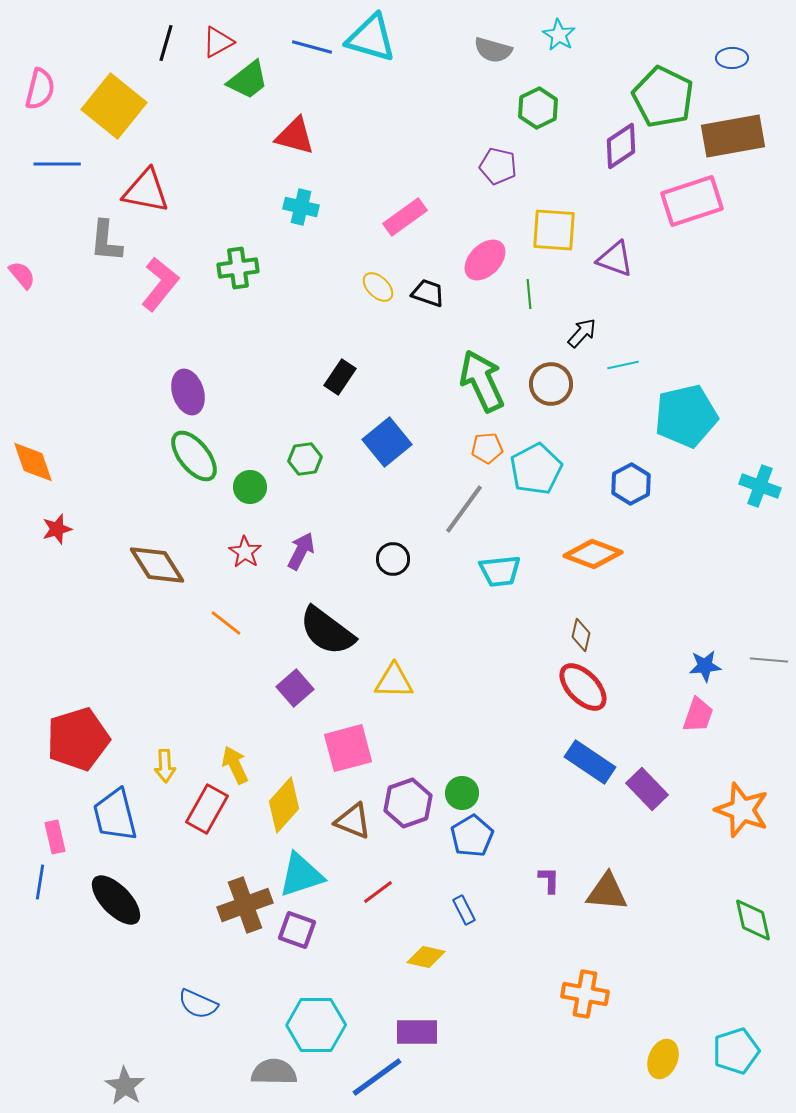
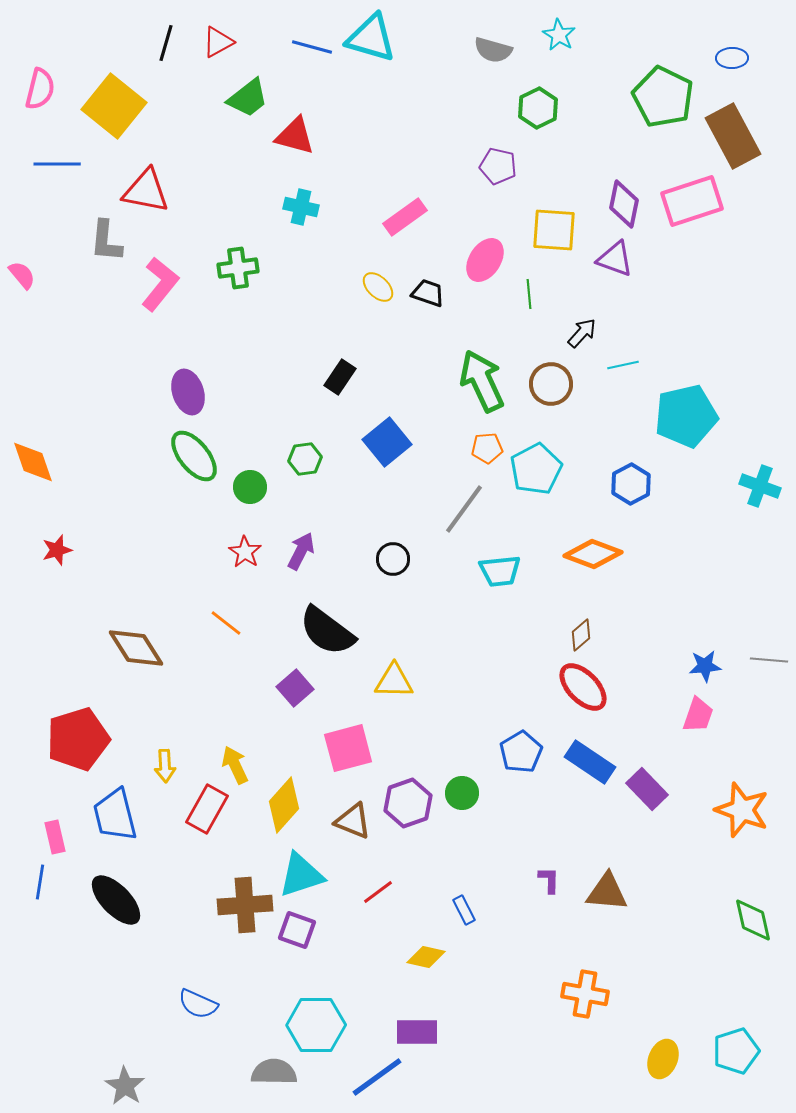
green trapezoid at (248, 80): moved 18 px down
brown rectangle at (733, 136): rotated 72 degrees clockwise
purple diamond at (621, 146): moved 3 px right, 58 px down; rotated 45 degrees counterclockwise
pink ellipse at (485, 260): rotated 12 degrees counterclockwise
red star at (57, 529): moved 21 px down
brown diamond at (157, 565): moved 21 px left, 83 px down
brown diamond at (581, 635): rotated 36 degrees clockwise
blue pentagon at (472, 836): moved 49 px right, 84 px up
brown cross at (245, 905): rotated 16 degrees clockwise
